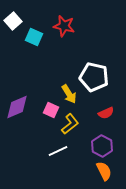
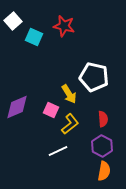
red semicircle: moved 3 px left, 6 px down; rotated 70 degrees counterclockwise
orange semicircle: rotated 36 degrees clockwise
